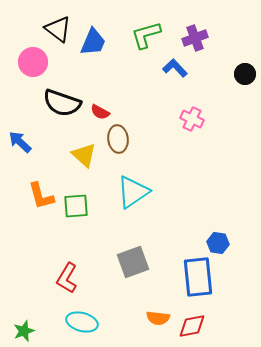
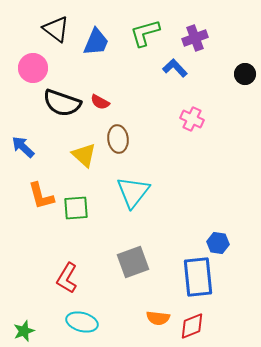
black triangle: moved 2 px left
green L-shape: moved 1 px left, 2 px up
blue trapezoid: moved 3 px right
pink circle: moved 6 px down
red semicircle: moved 10 px up
blue arrow: moved 3 px right, 5 px down
cyan triangle: rotated 18 degrees counterclockwise
green square: moved 2 px down
red diamond: rotated 12 degrees counterclockwise
